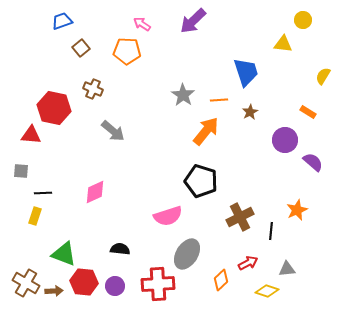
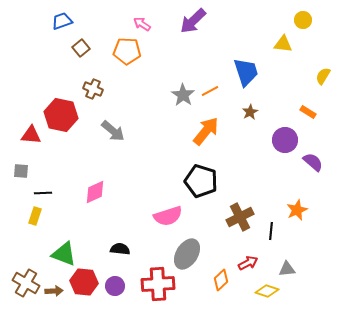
orange line at (219, 100): moved 9 px left, 9 px up; rotated 24 degrees counterclockwise
red hexagon at (54, 108): moved 7 px right, 7 px down
